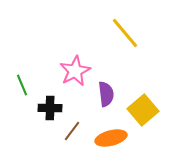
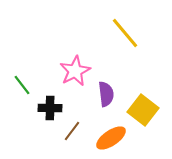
green line: rotated 15 degrees counterclockwise
yellow square: rotated 12 degrees counterclockwise
orange ellipse: rotated 20 degrees counterclockwise
